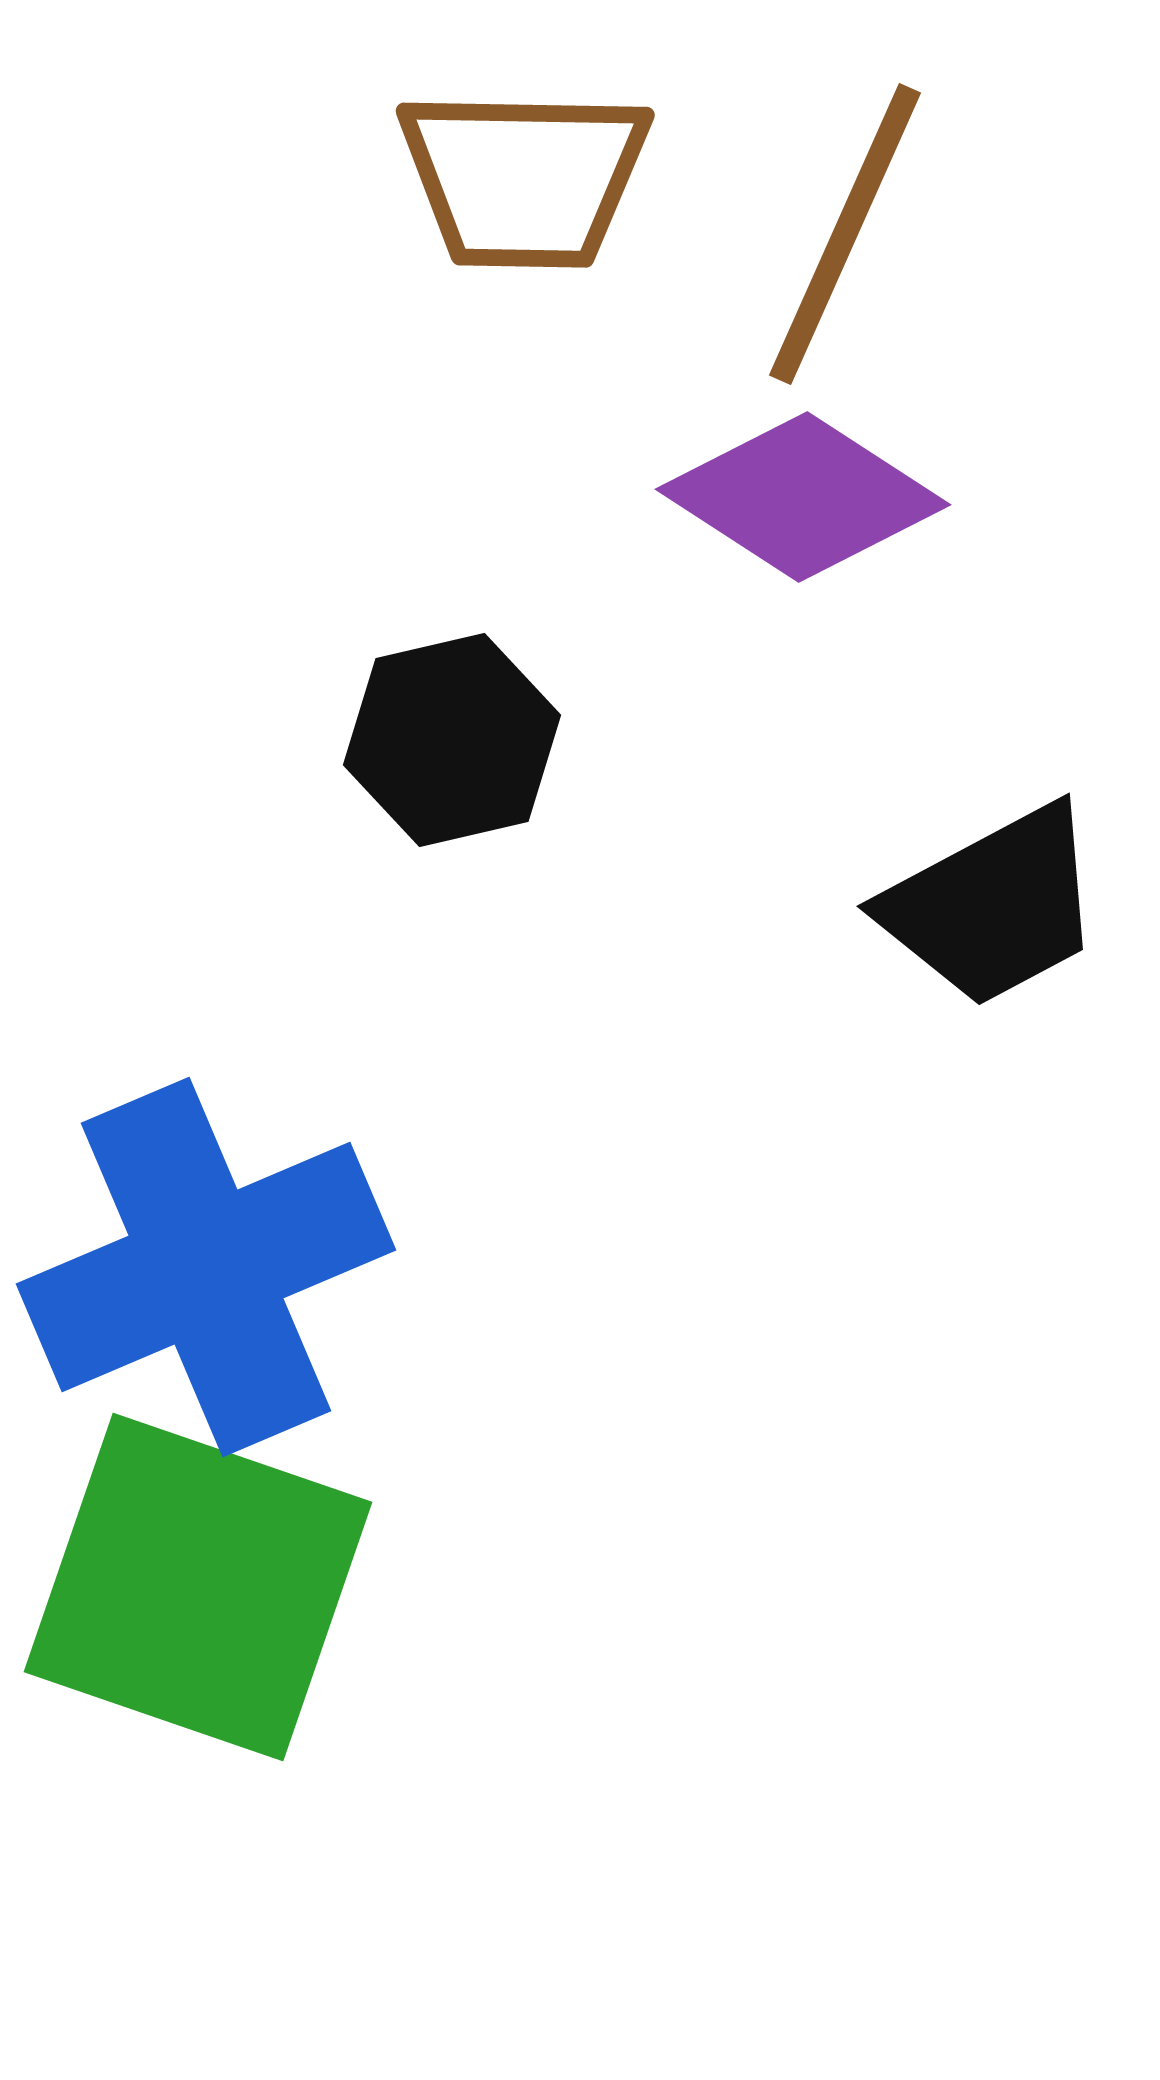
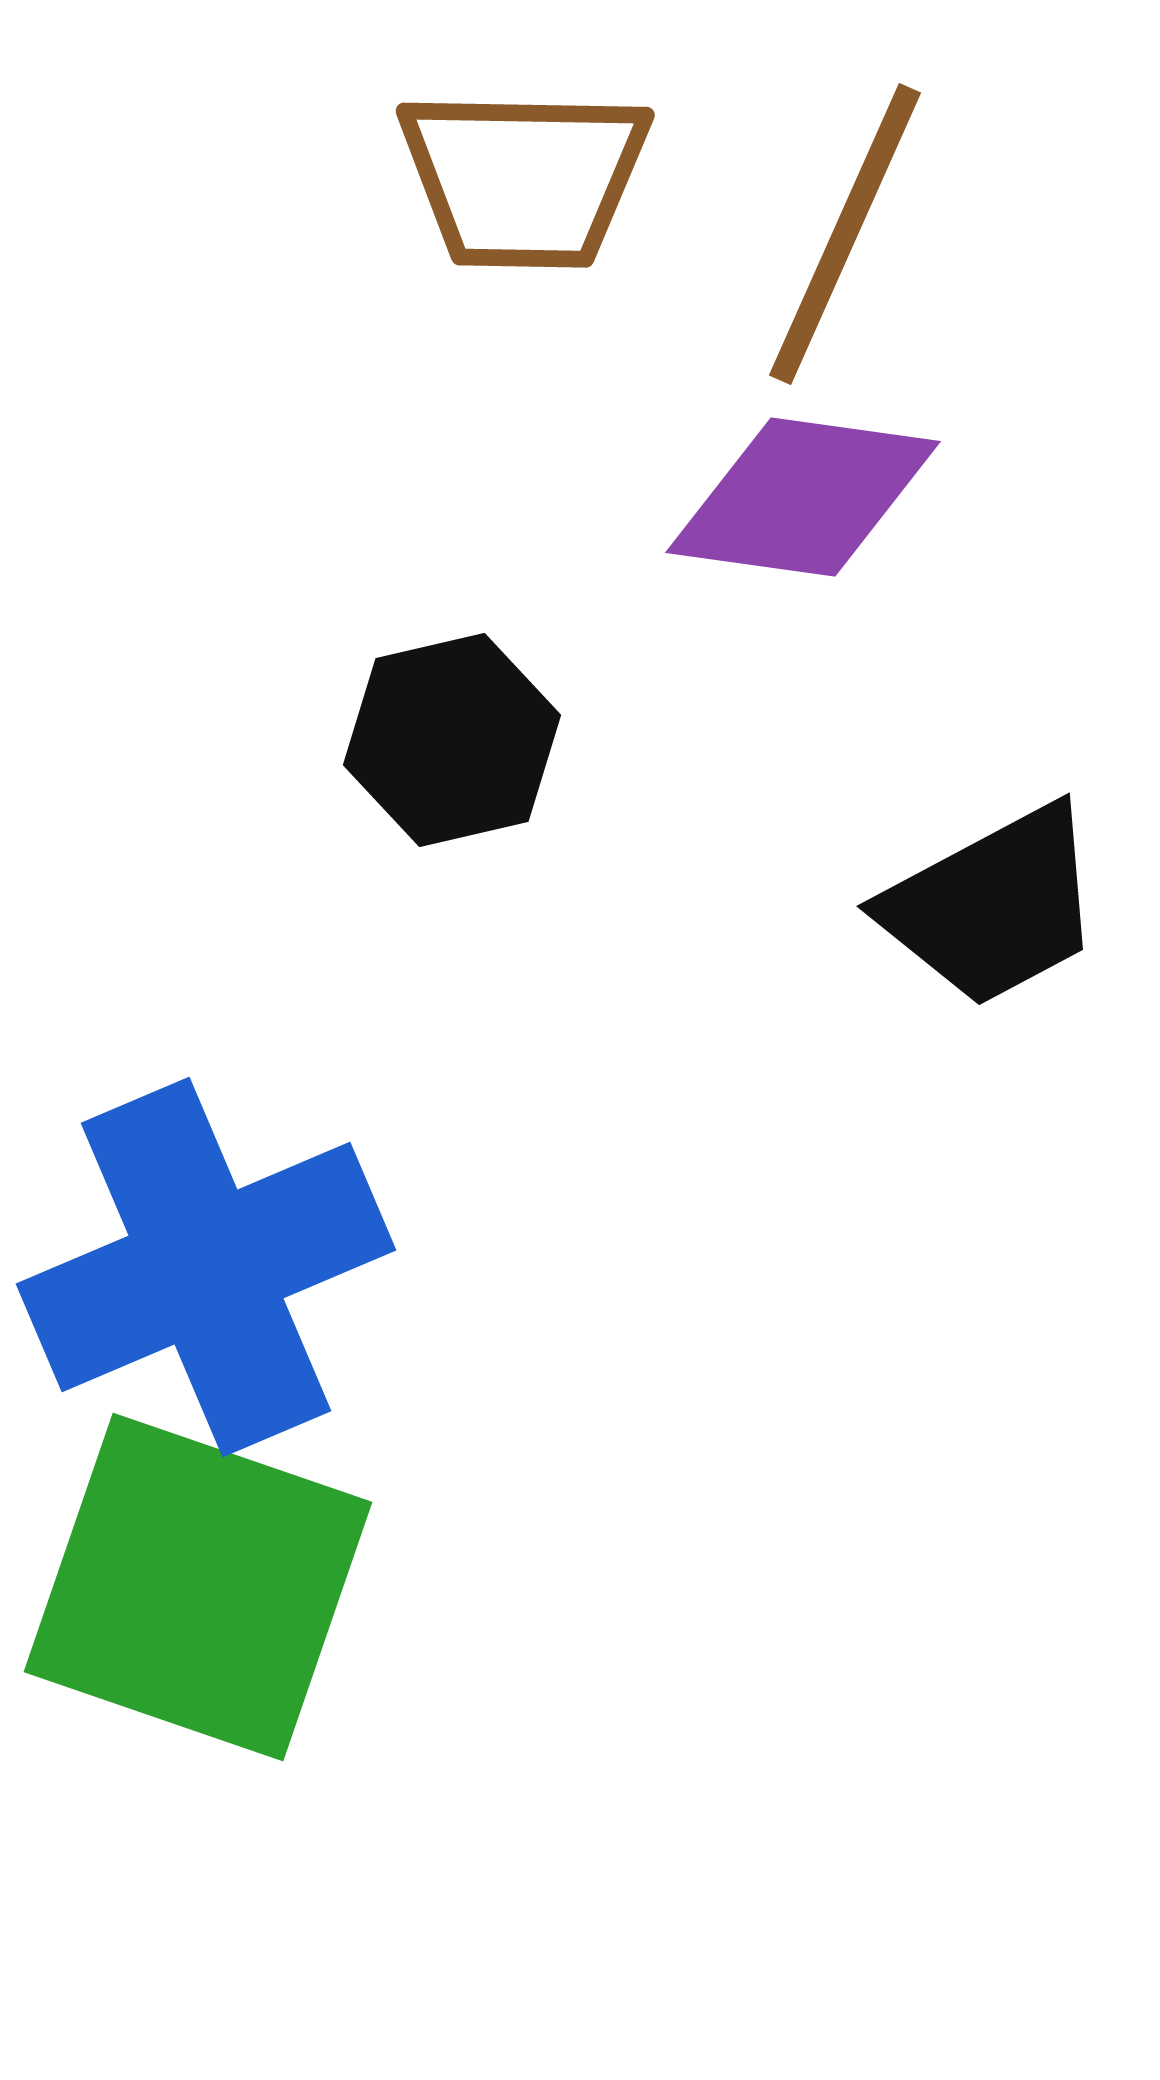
purple diamond: rotated 25 degrees counterclockwise
